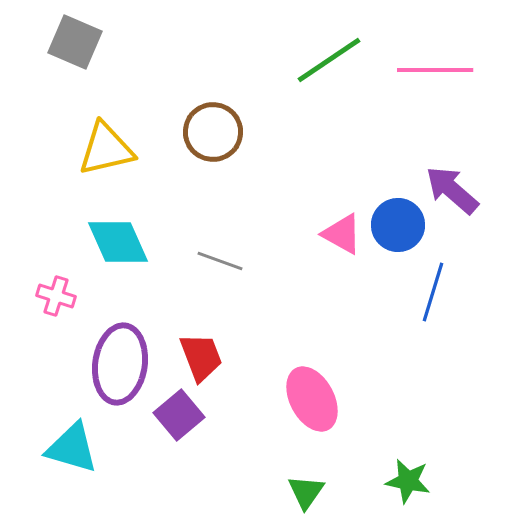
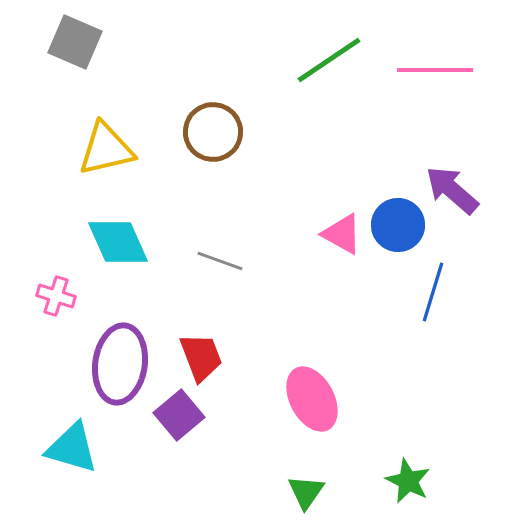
green star: rotated 15 degrees clockwise
